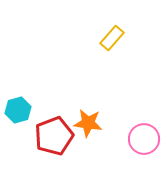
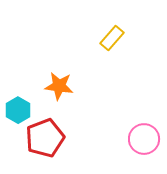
cyan hexagon: rotated 15 degrees counterclockwise
orange star: moved 29 px left, 37 px up
red pentagon: moved 9 px left, 2 px down
